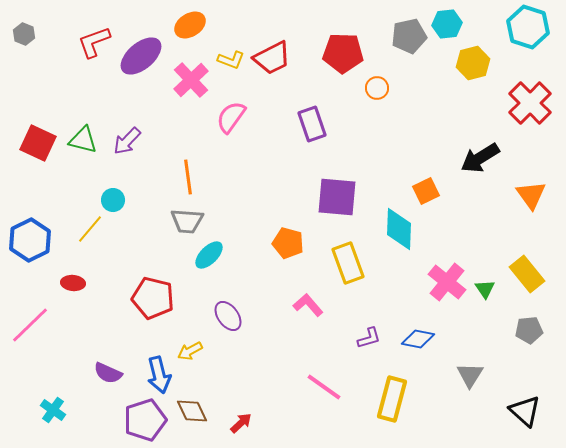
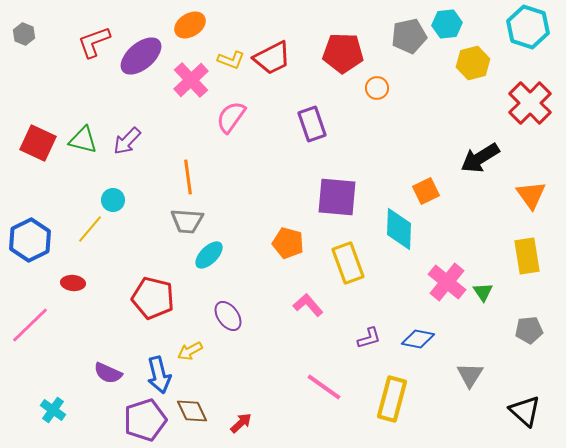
yellow rectangle at (527, 274): moved 18 px up; rotated 30 degrees clockwise
green triangle at (485, 289): moved 2 px left, 3 px down
